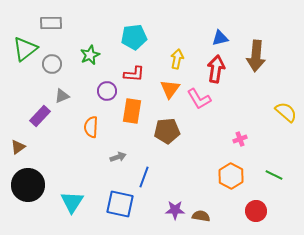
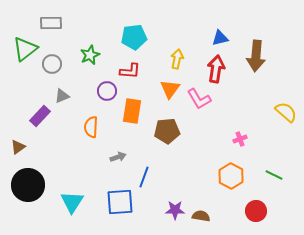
red L-shape: moved 4 px left, 3 px up
blue square: moved 2 px up; rotated 16 degrees counterclockwise
